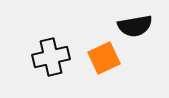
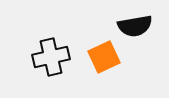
orange square: moved 1 px up
